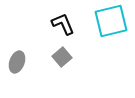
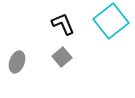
cyan square: rotated 24 degrees counterclockwise
